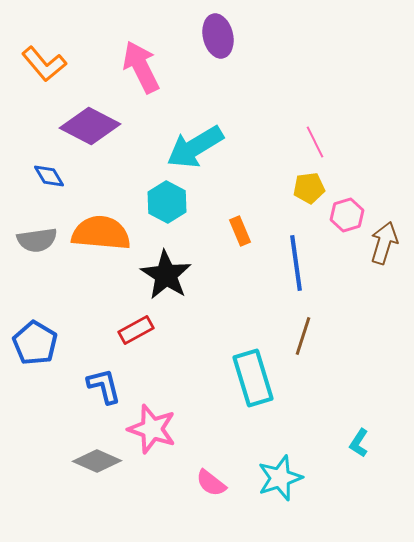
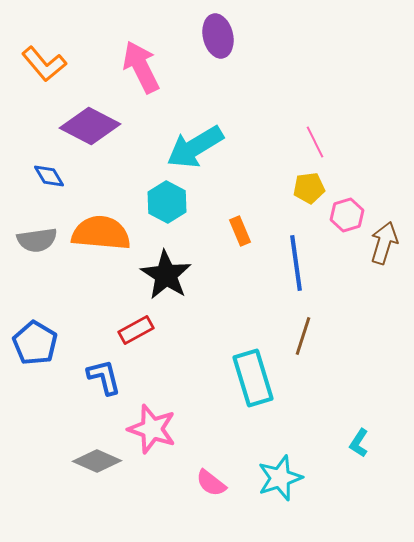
blue L-shape: moved 9 px up
